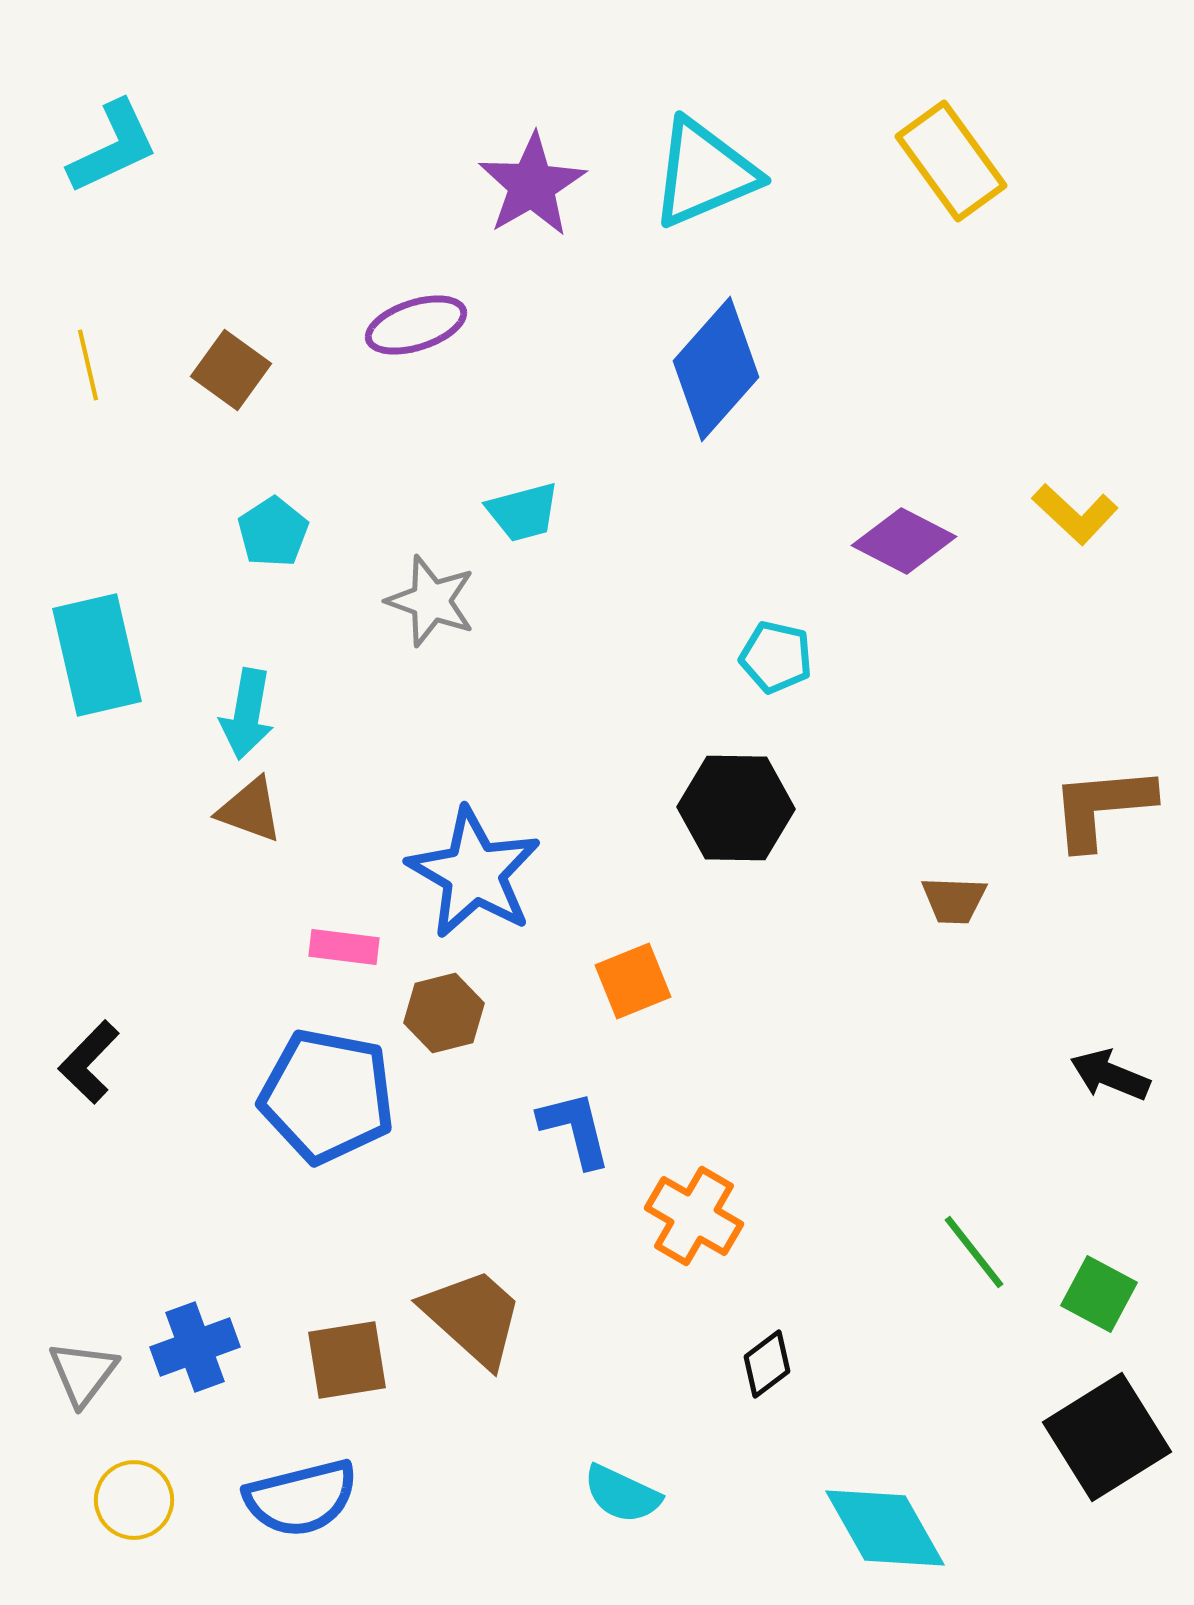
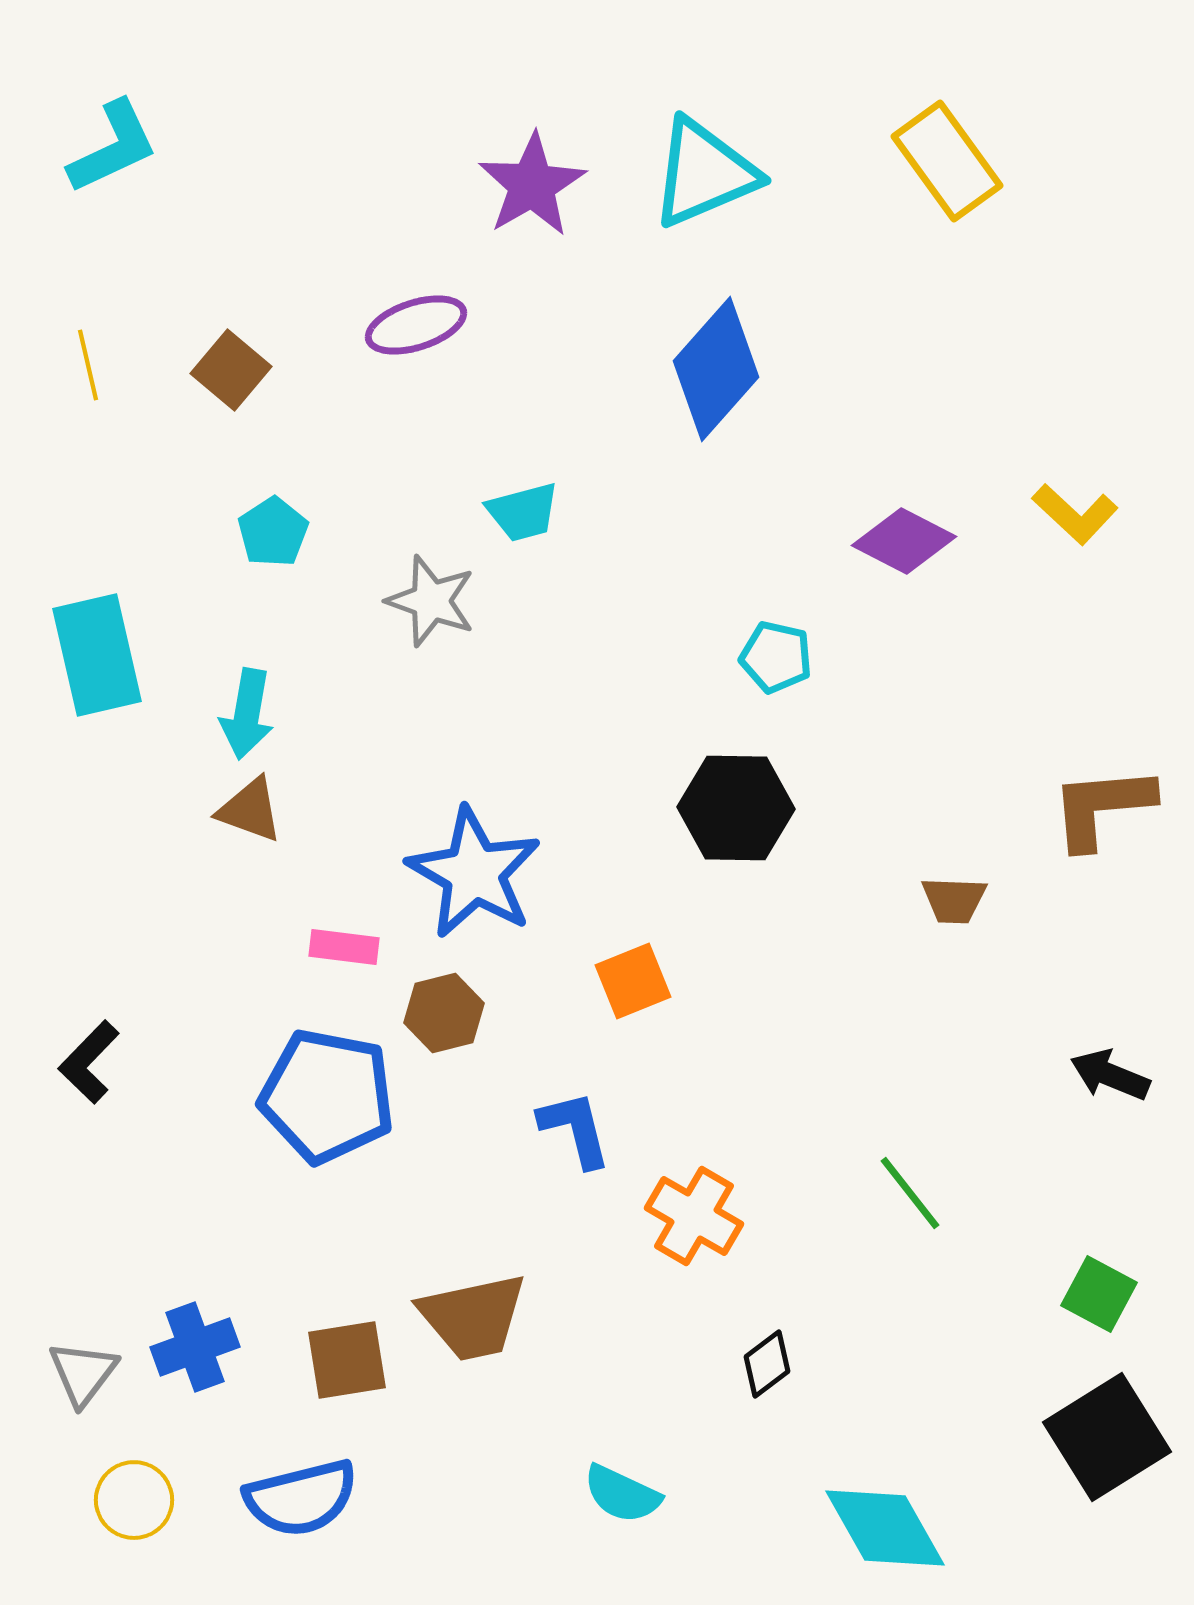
yellow rectangle at (951, 161): moved 4 px left
brown square at (231, 370): rotated 4 degrees clockwise
green line at (974, 1252): moved 64 px left, 59 px up
brown trapezoid at (473, 1317): rotated 126 degrees clockwise
